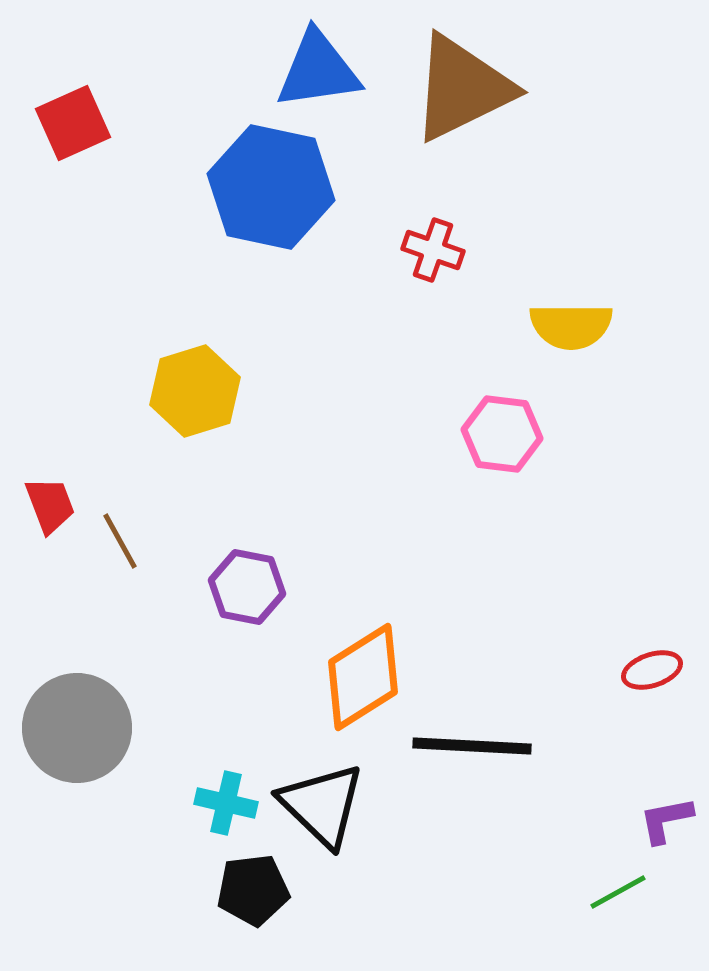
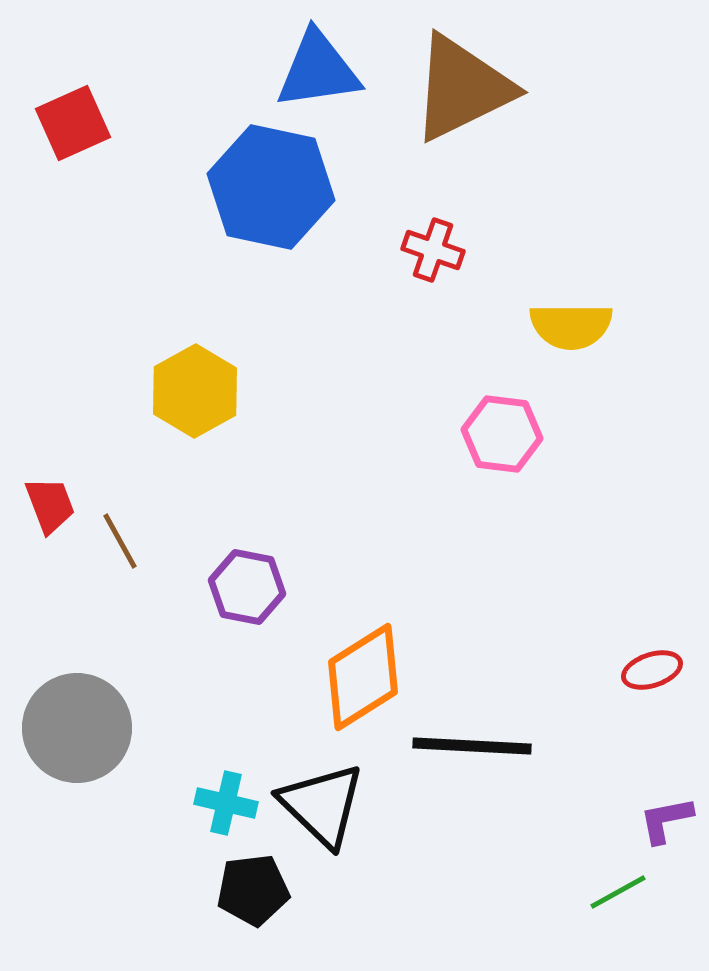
yellow hexagon: rotated 12 degrees counterclockwise
